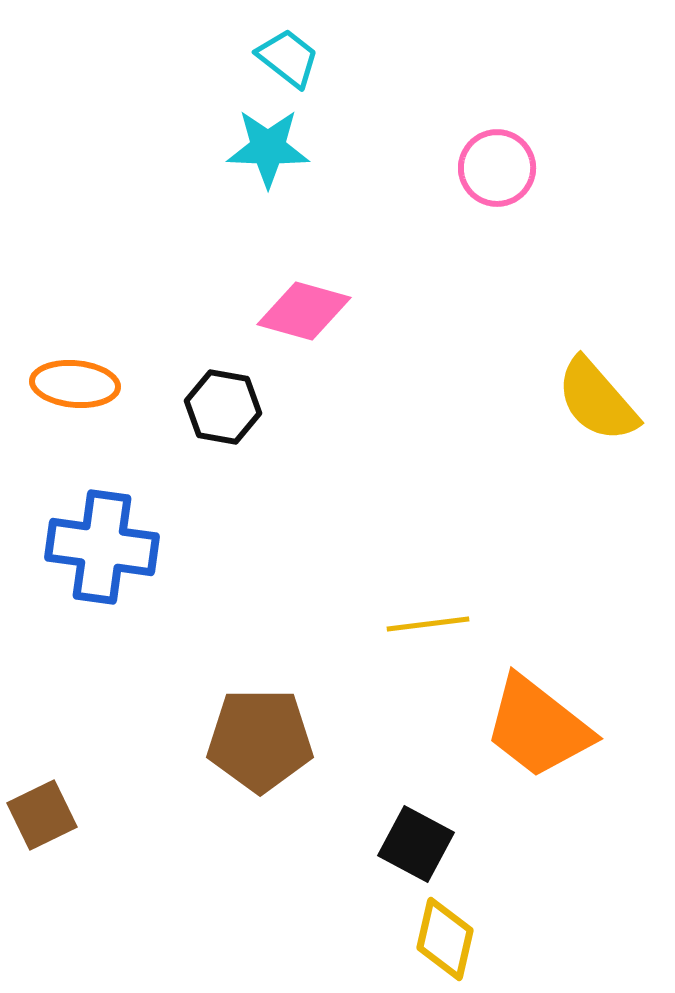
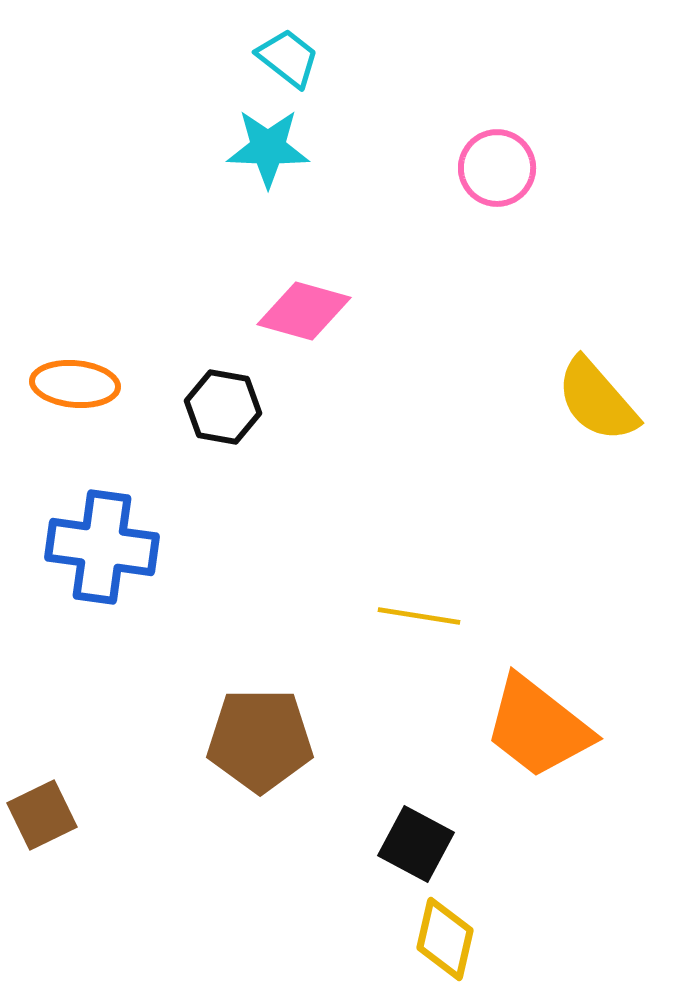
yellow line: moved 9 px left, 8 px up; rotated 16 degrees clockwise
